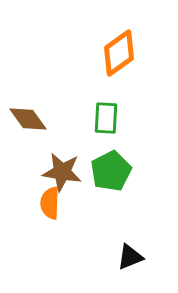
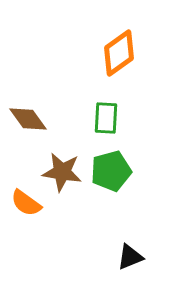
green pentagon: rotated 12 degrees clockwise
orange semicircle: moved 24 px left; rotated 56 degrees counterclockwise
